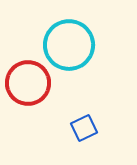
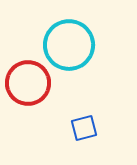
blue square: rotated 12 degrees clockwise
